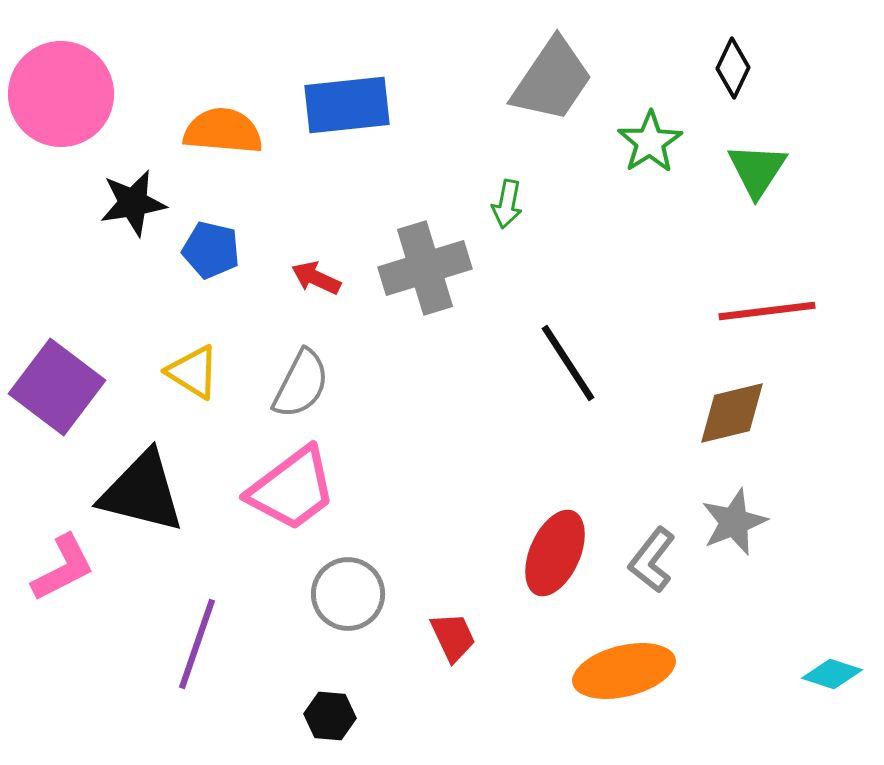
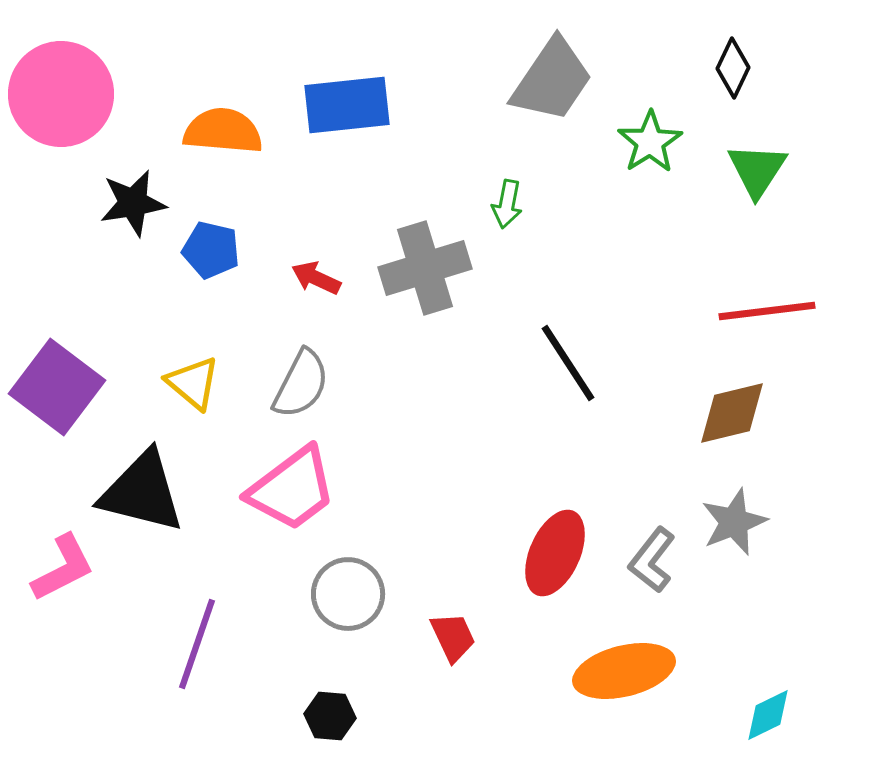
yellow triangle: moved 11 px down; rotated 8 degrees clockwise
cyan diamond: moved 64 px left, 41 px down; rotated 44 degrees counterclockwise
